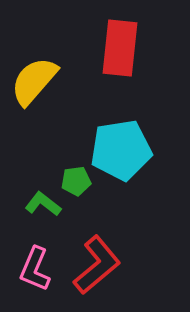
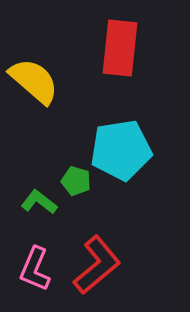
yellow semicircle: rotated 90 degrees clockwise
green pentagon: rotated 24 degrees clockwise
green L-shape: moved 4 px left, 2 px up
